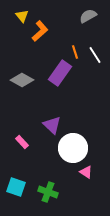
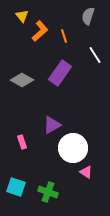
gray semicircle: rotated 42 degrees counterclockwise
orange line: moved 11 px left, 16 px up
purple triangle: rotated 48 degrees clockwise
pink rectangle: rotated 24 degrees clockwise
